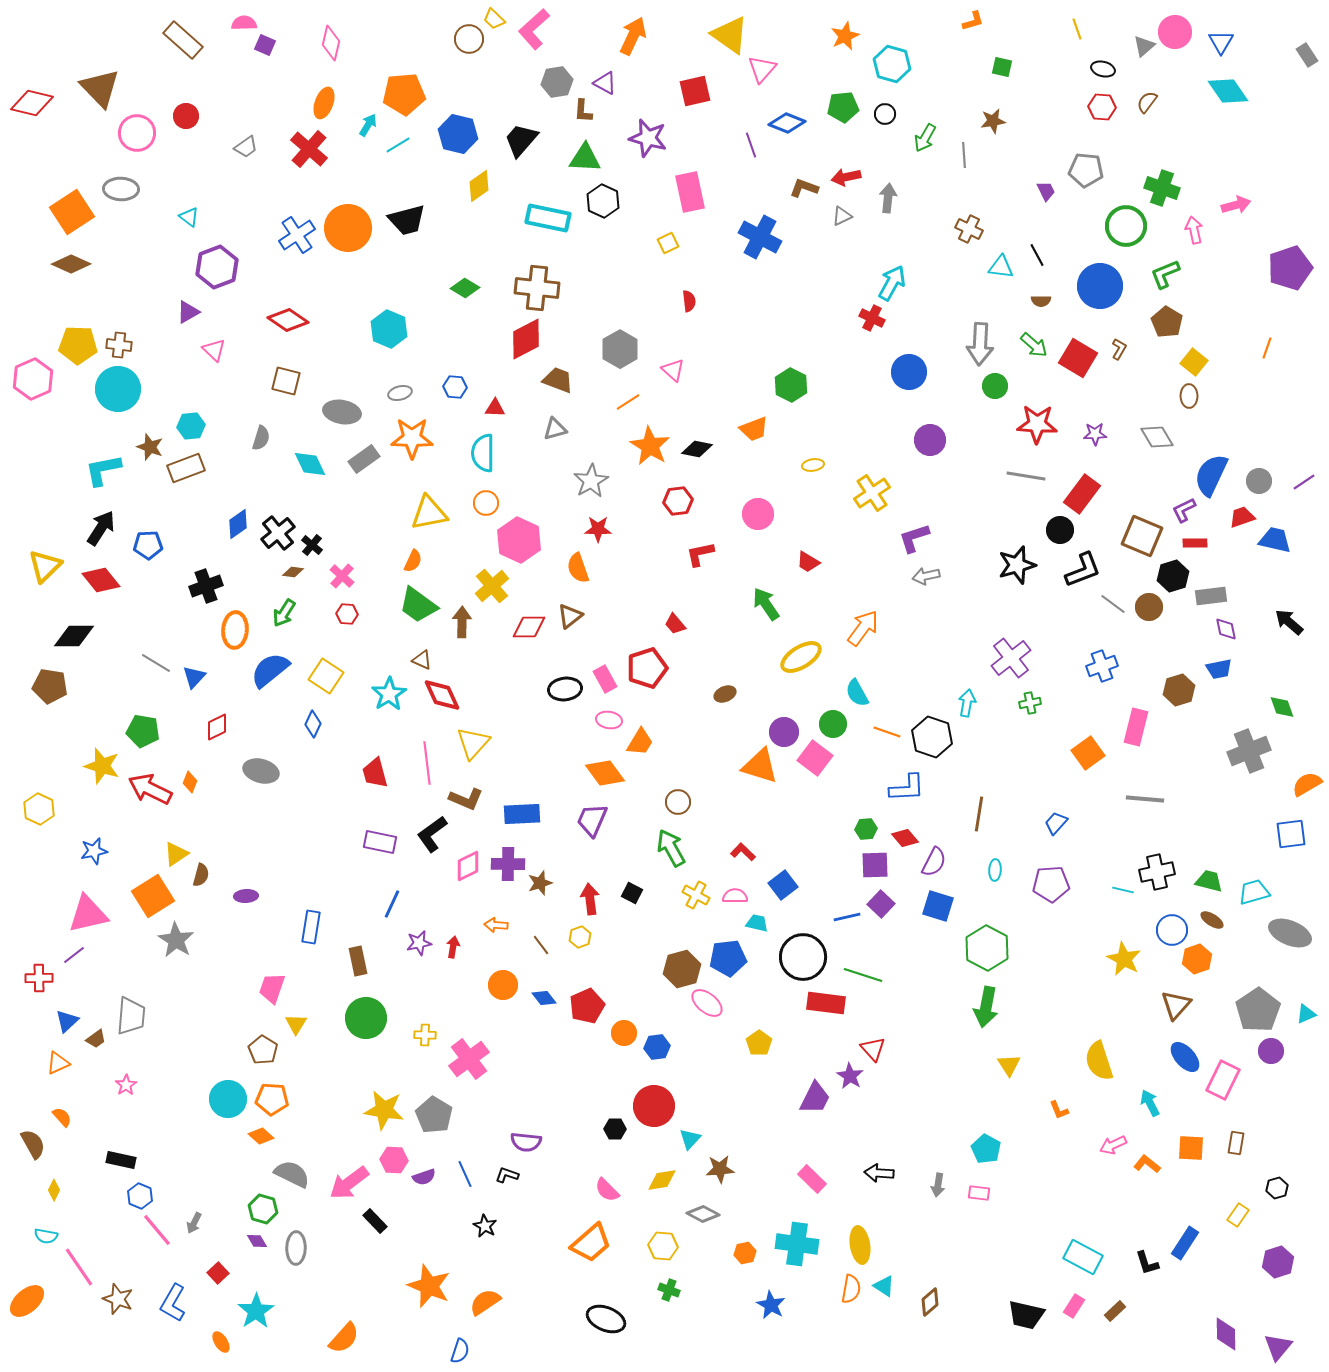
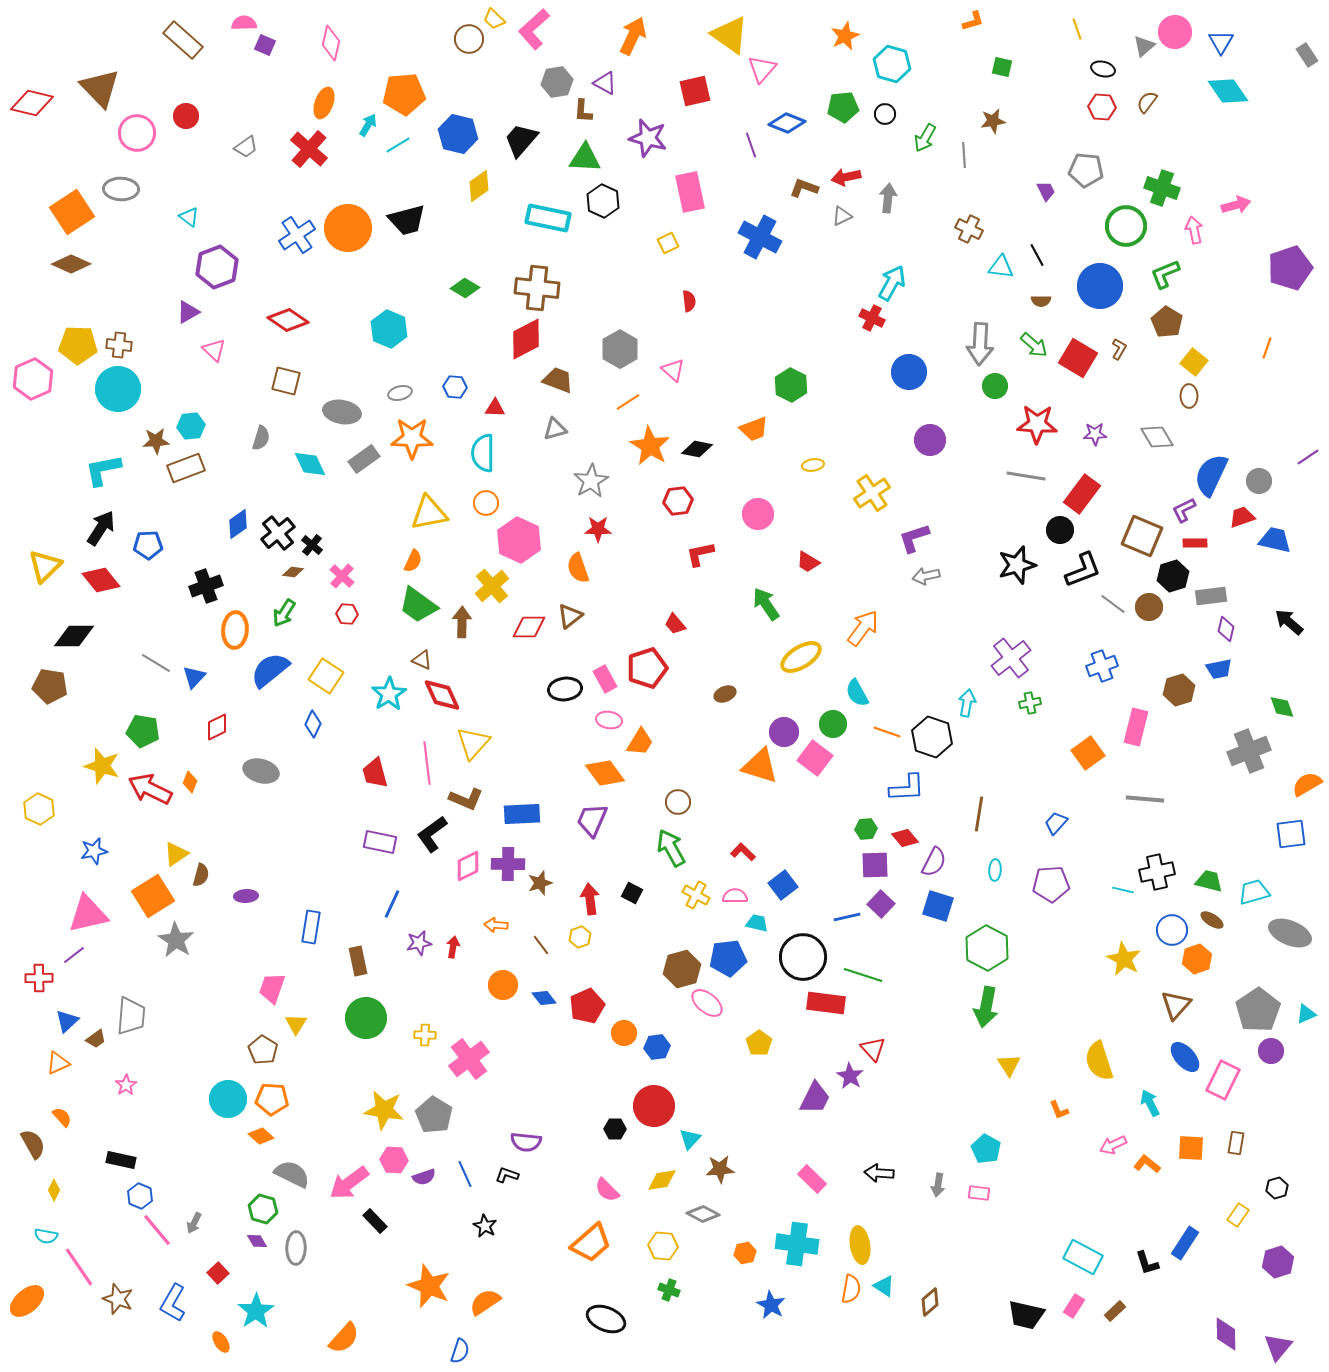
brown star at (150, 447): moved 6 px right, 6 px up; rotated 24 degrees counterclockwise
purple line at (1304, 482): moved 4 px right, 25 px up
purple diamond at (1226, 629): rotated 25 degrees clockwise
